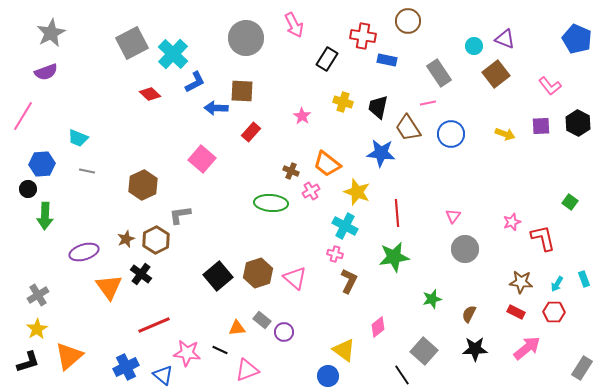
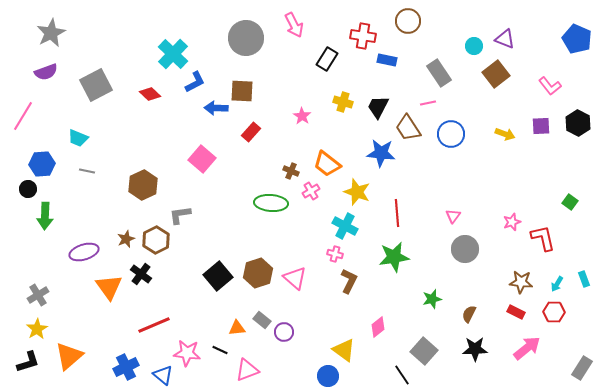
gray square at (132, 43): moved 36 px left, 42 px down
black trapezoid at (378, 107): rotated 15 degrees clockwise
